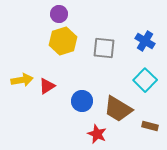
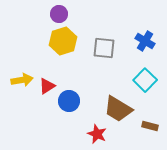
blue circle: moved 13 px left
